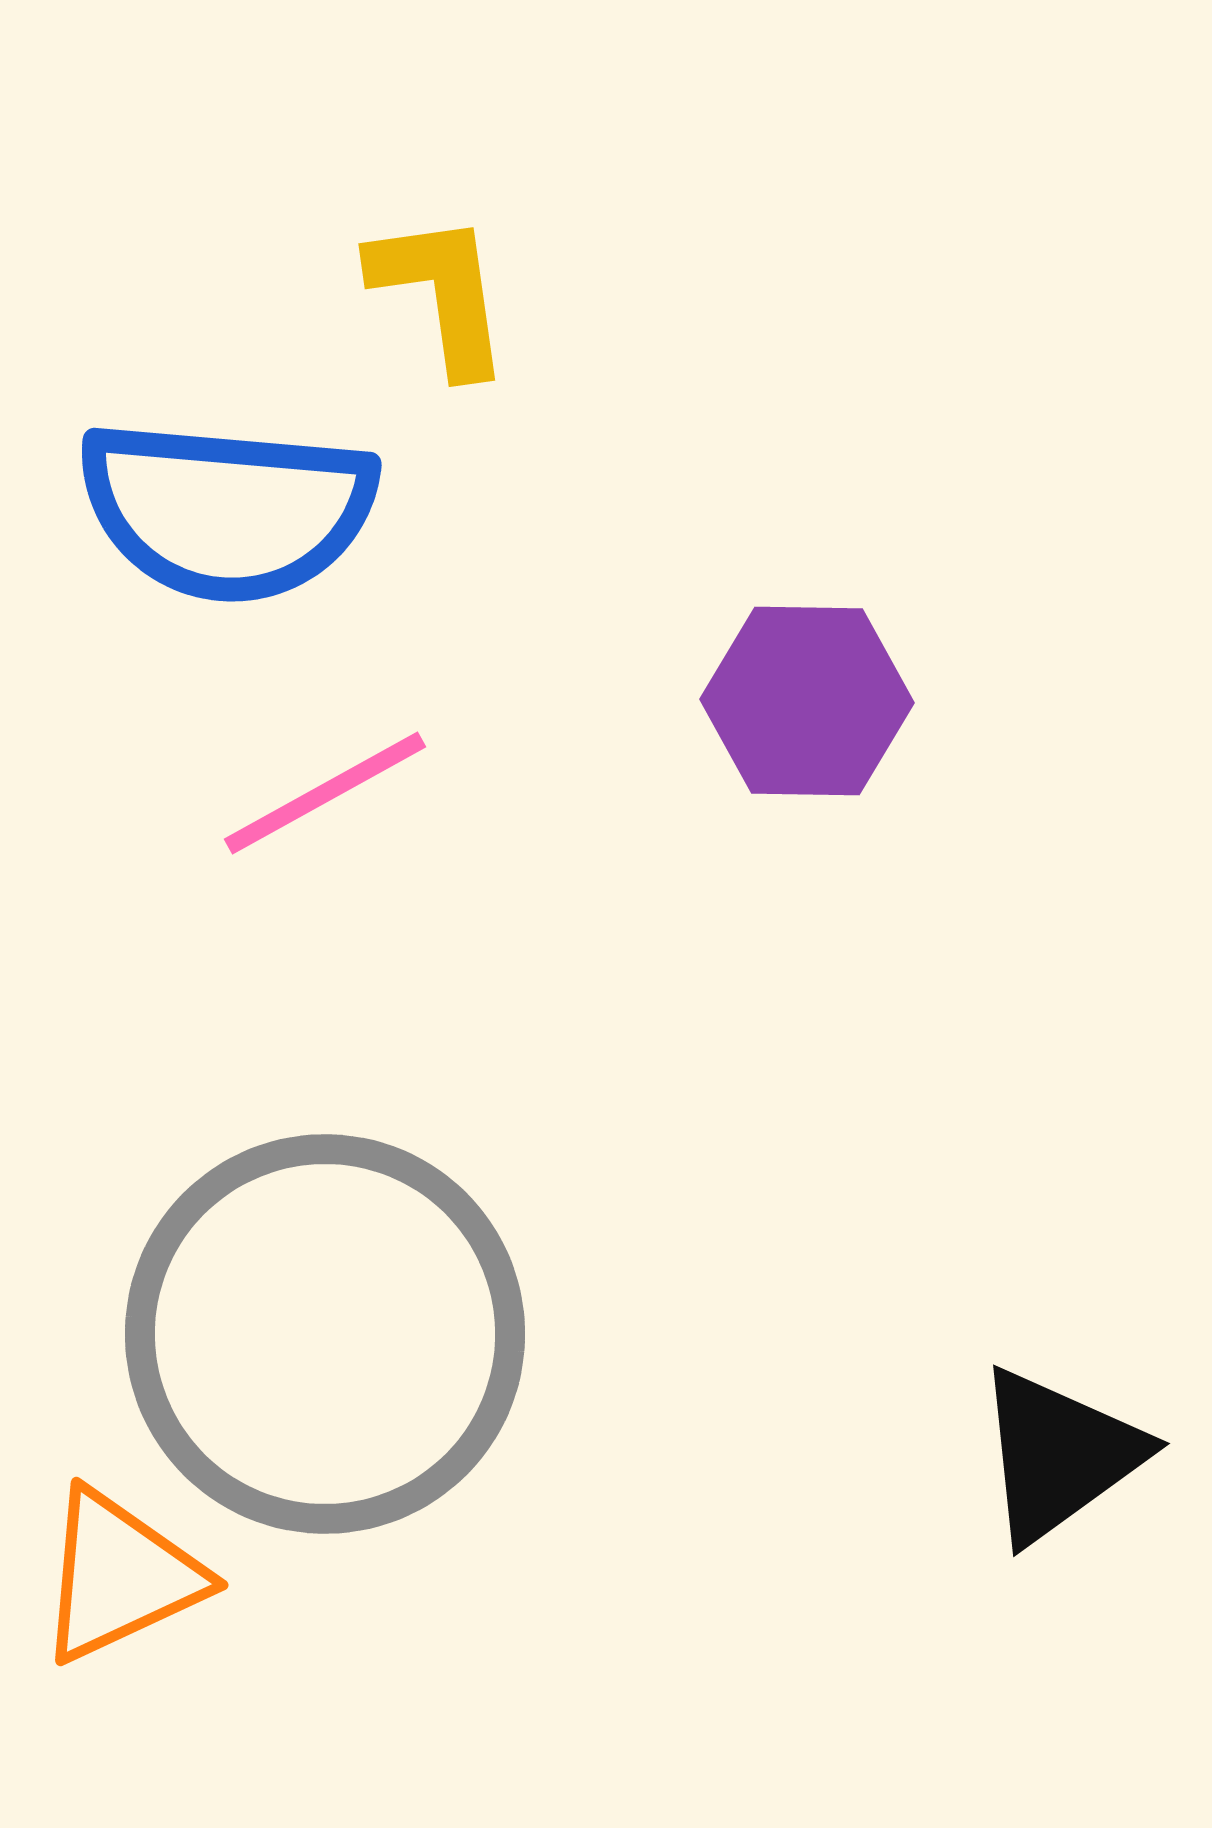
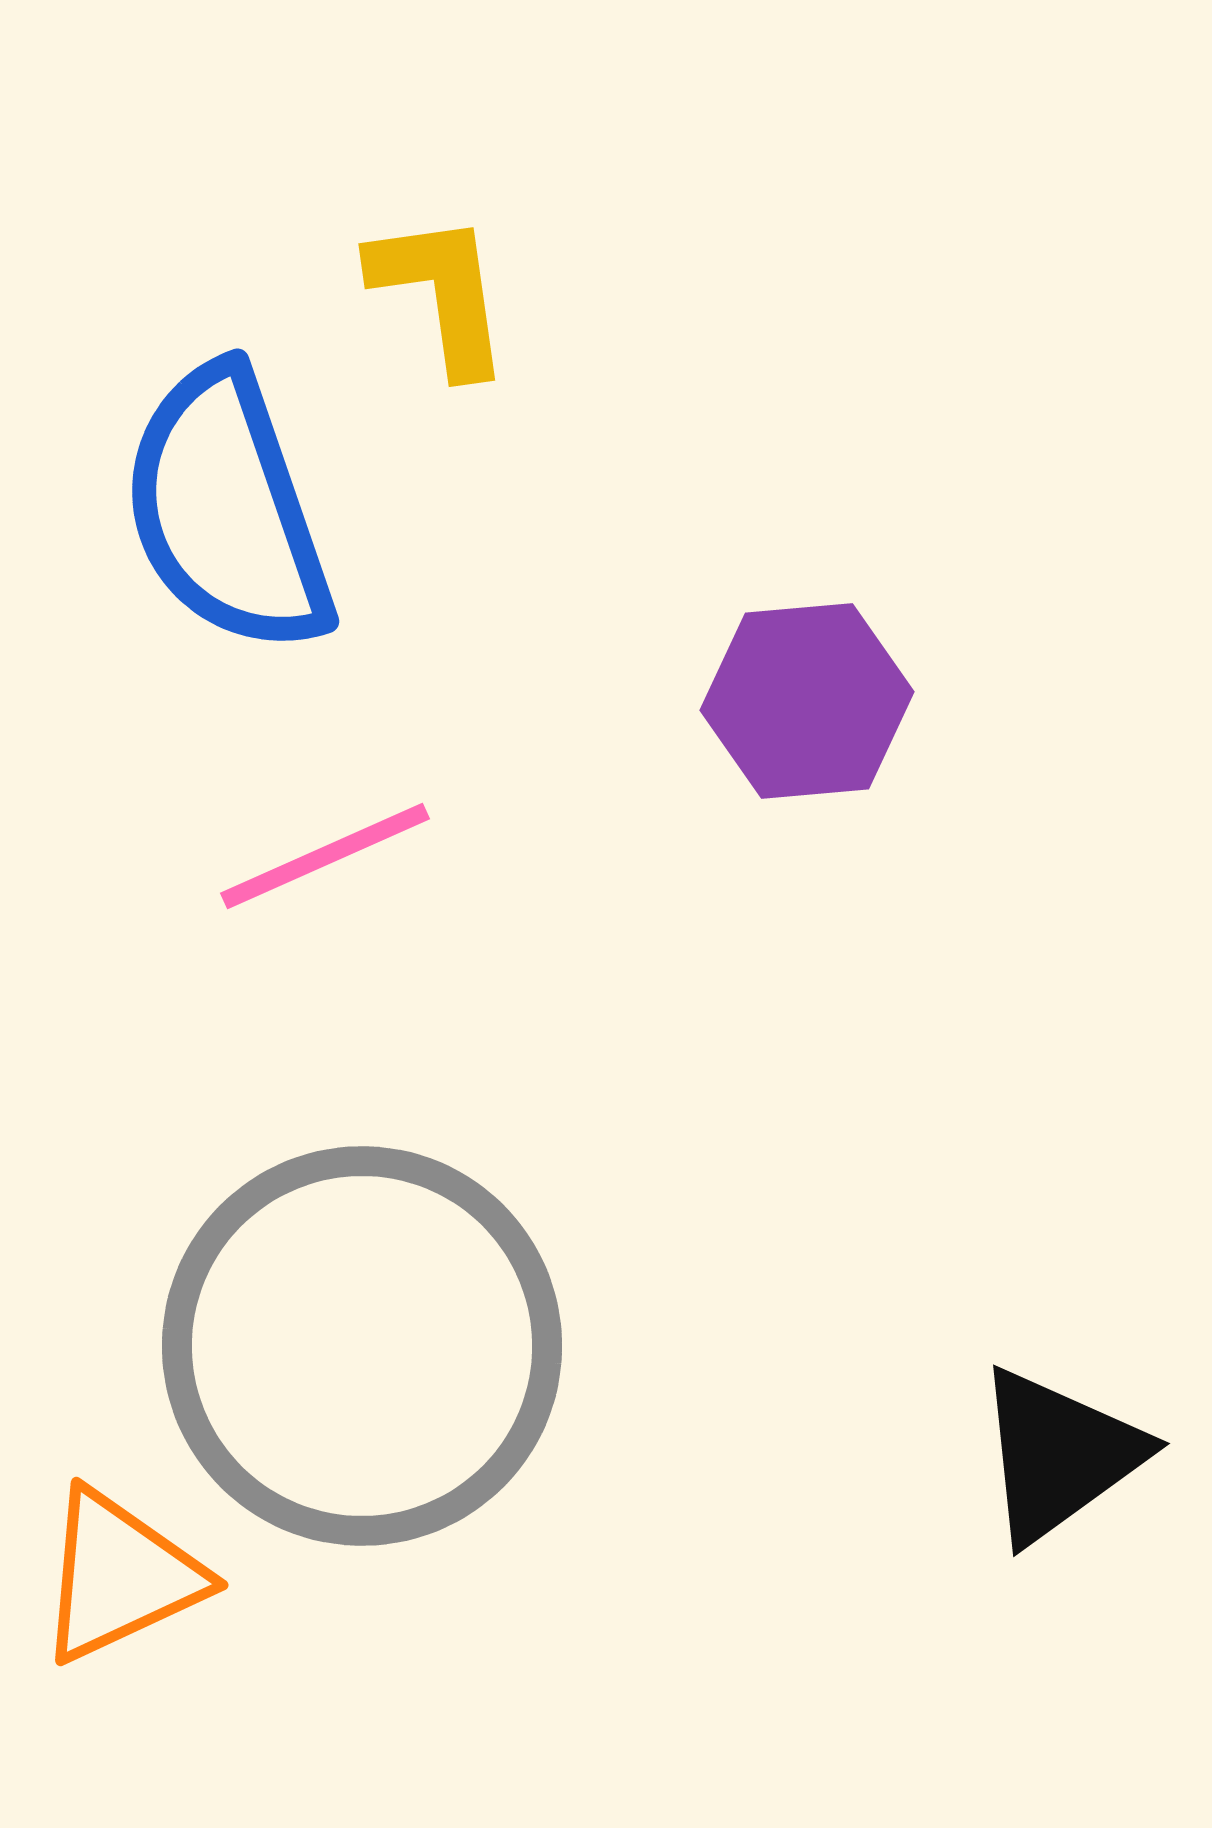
blue semicircle: rotated 66 degrees clockwise
purple hexagon: rotated 6 degrees counterclockwise
pink line: moved 63 px down; rotated 5 degrees clockwise
gray circle: moved 37 px right, 12 px down
